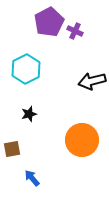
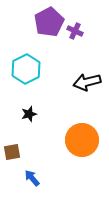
black arrow: moved 5 px left, 1 px down
brown square: moved 3 px down
